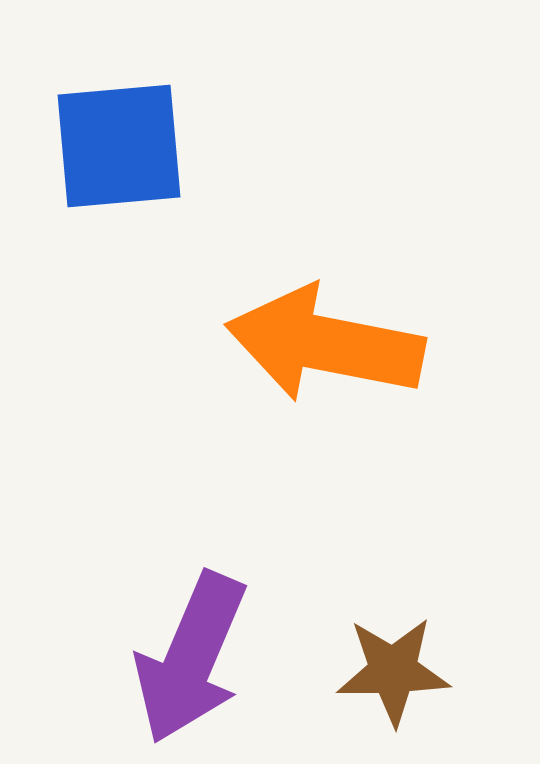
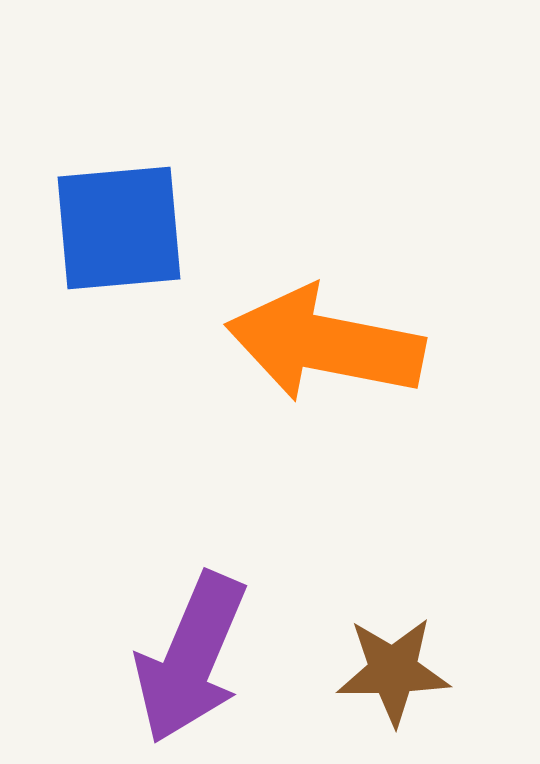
blue square: moved 82 px down
